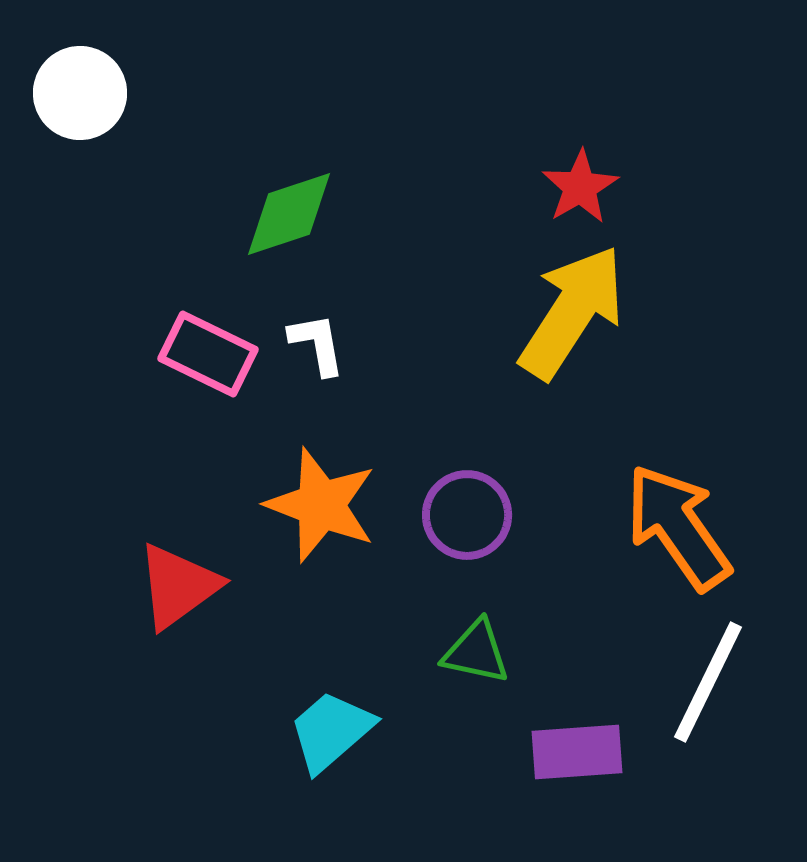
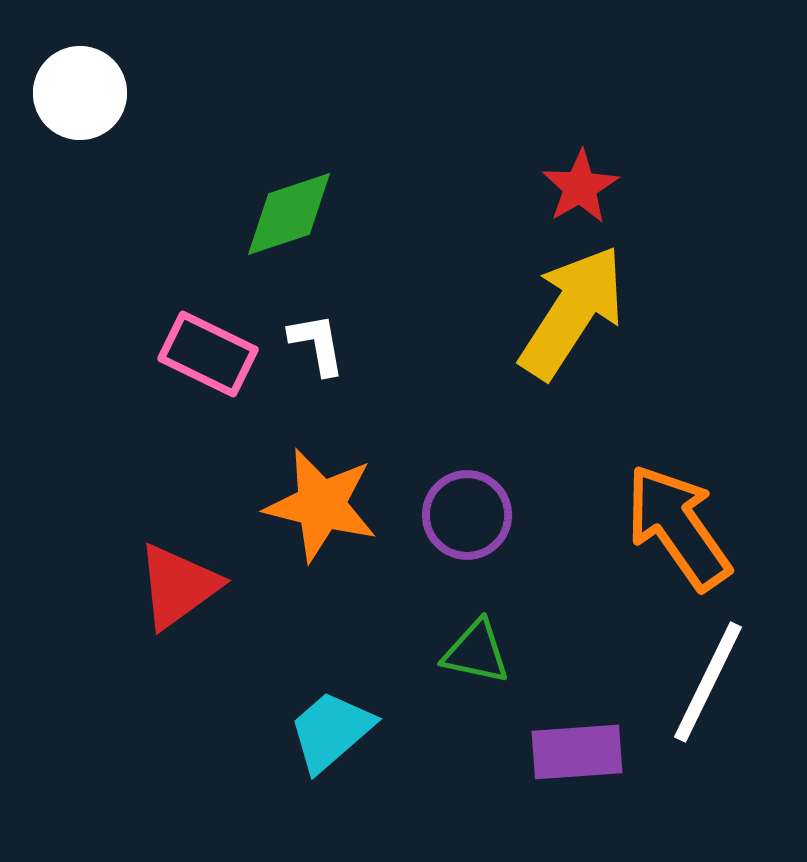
orange star: rotated 7 degrees counterclockwise
